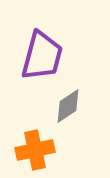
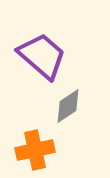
purple trapezoid: rotated 64 degrees counterclockwise
